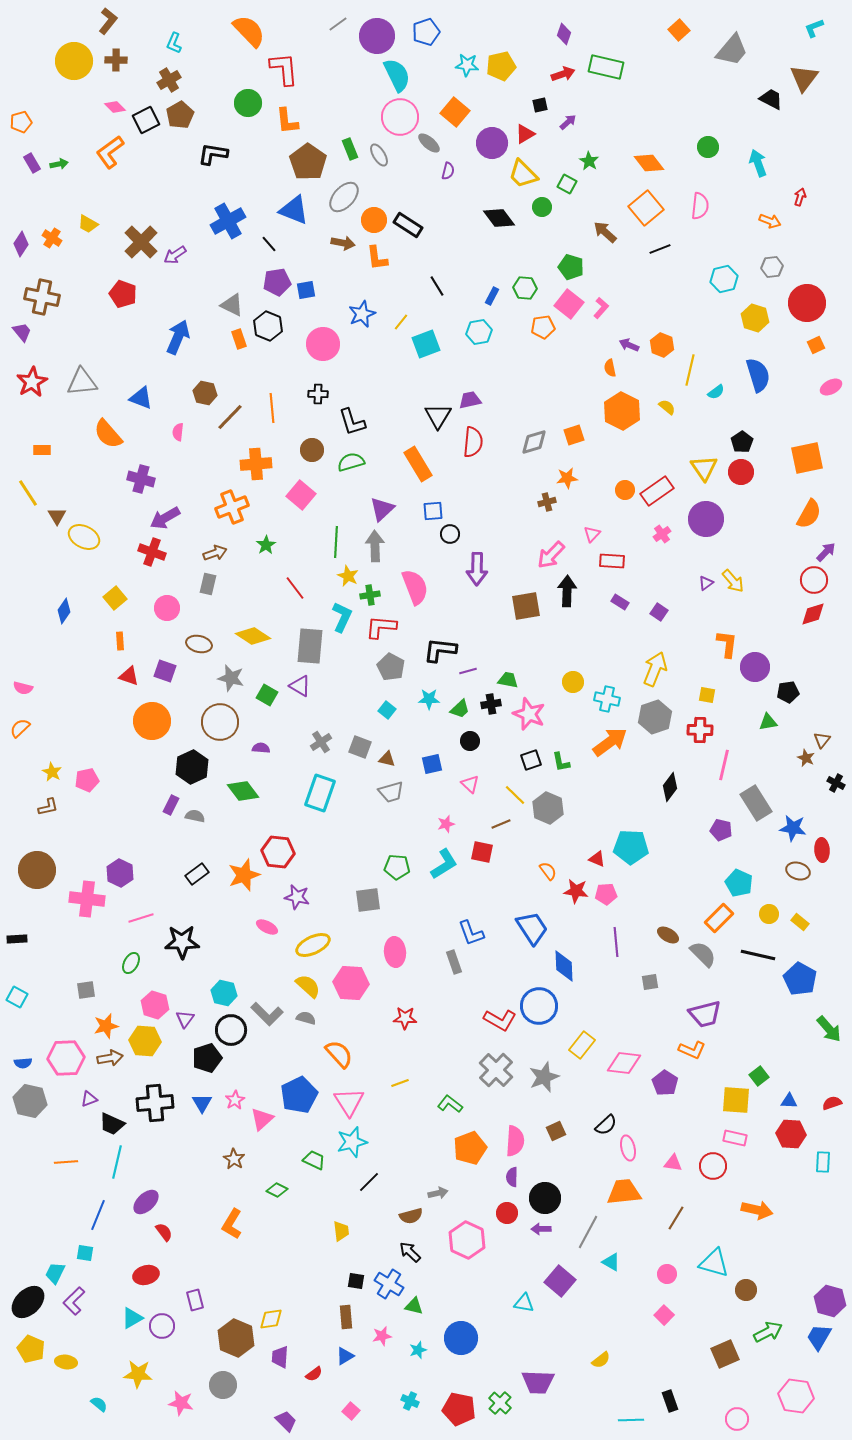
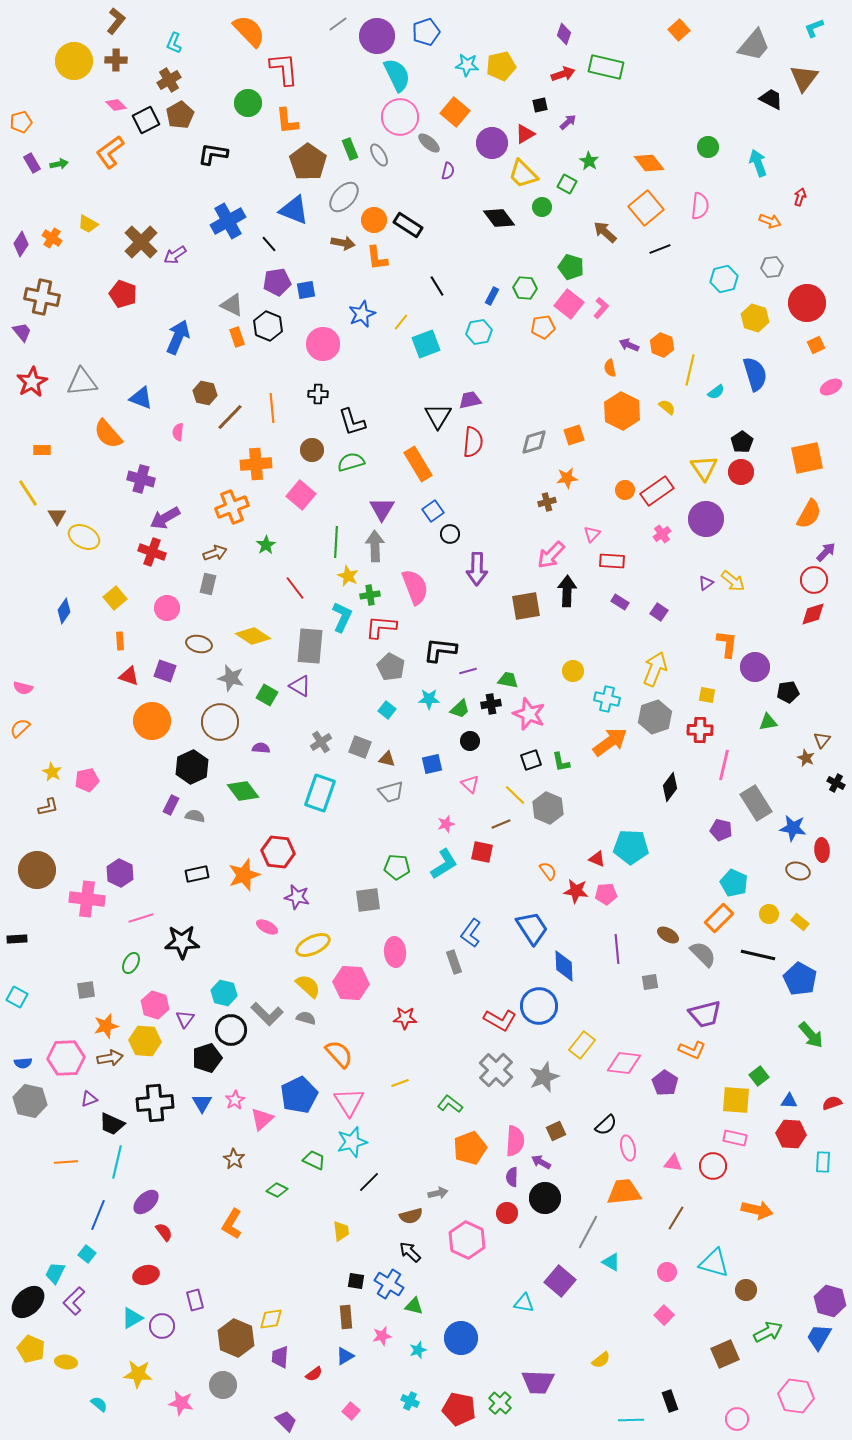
brown L-shape at (108, 21): moved 8 px right
gray trapezoid at (732, 50): moved 22 px right, 5 px up
pink diamond at (115, 107): moved 1 px right, 2 px up
orange rectangle at (239, 339): moved 2 px left, 2 px up
blue semicircle at (758, 375): moved 3 px left, 1 px up
purple triangle at (382, 509): rotated 16 degrees counterclockwise
blue square at (433, 511): rotated 30 degrees counterclockwise
yellow arrow at (733, 581): rotated 10 degrees counterclockwise
yellow circle at (573, 682): moved 11 px up
black rectangle at (197, 874): rotated 25 degrees clockwise
cyan pentagon at (739, 883): moved 5 px left
blue L-shape at (471, 933): rotated 56 degrees clockwise
purple line at (616, 942): moved 1 px right, 7 px down
green arrow at (829, 1029): moved 18 px left, 6 px down
purple arrow at (541, 1229): moved 67 px up; rotated 30 degrees clockwise
cyan square at (85, 1253): moved 2 px right, 1 px down; rotated 30 degrees clockwise
pink circle at (667, 1274): moved 2 px up
